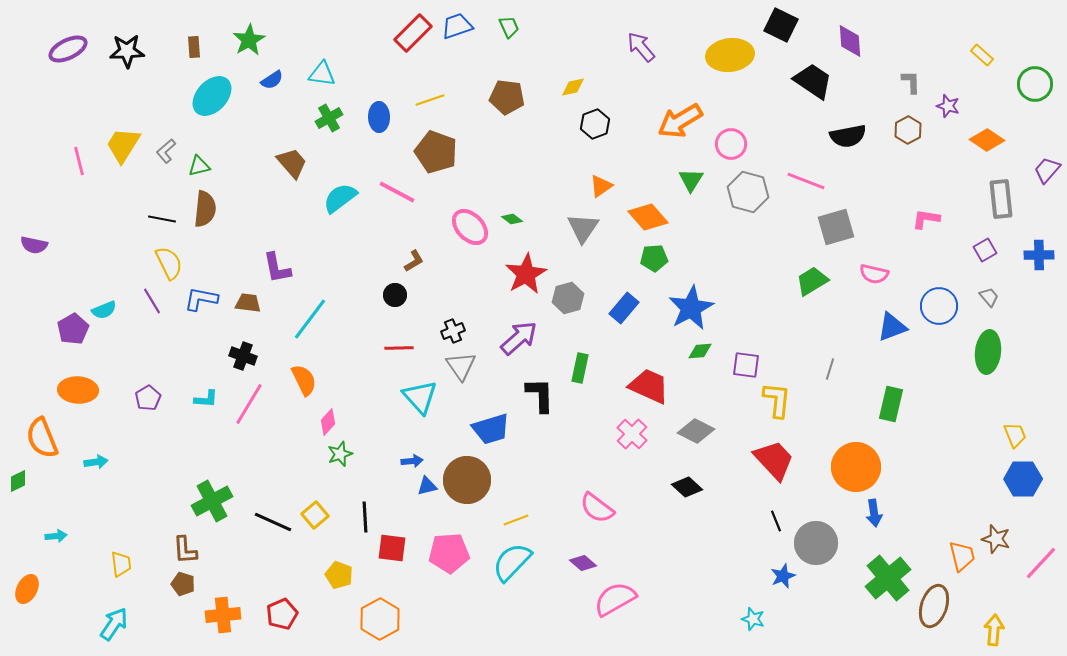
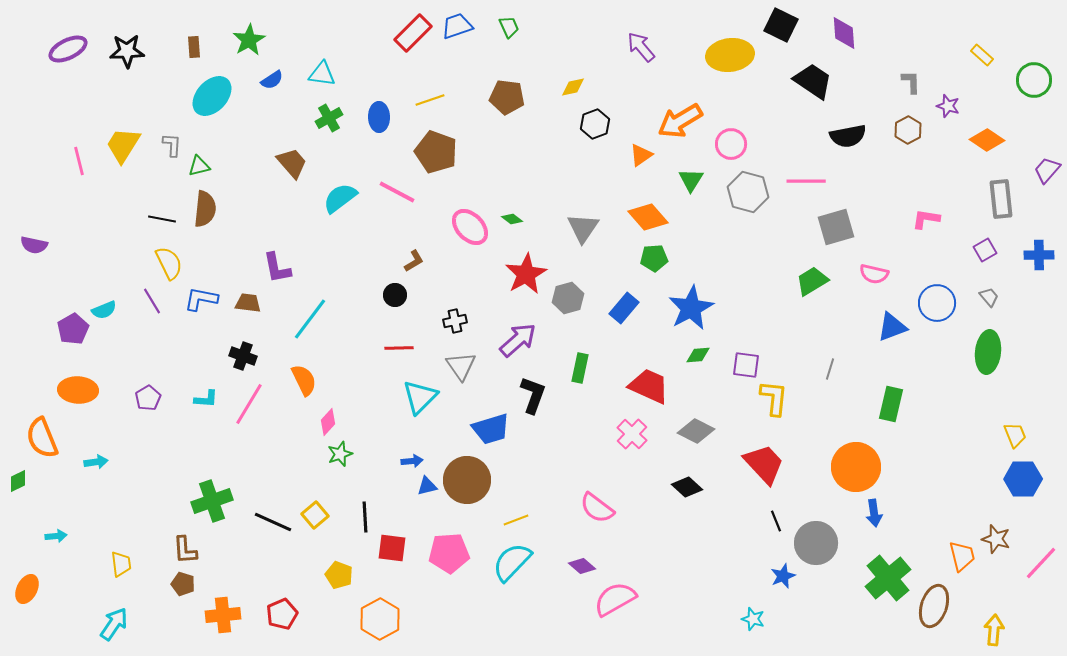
purple diamond at (850, 41): moved 6 px left, 8 px up
green circle at (1035, 84): moved 1 px left, 4 px up
gray L-shape at (166, 151): moved 6 px right, 6 px up; rotated 135 degrees clockwise
pink line at (806, 181): rotated 21 degrees counterclockwise
orange triangle at (601, 186): moved 40 px right, 31 px up
blue circle at (939, 306): moved 2 px left, 3 px up
black cross at (453, 331): moved 2 px right, 10 px up; rotated 10 degrees clockwise
purple arrow at (519, 338): moved 1 px left, 2 px down
green diamond at (700, 351): moved 2 px left, 4 px down
black L-shape at (540, 395): moved 7 px left; rotated 21 degrees clockwise
cyan triangle at (420, 397): rotated 27 degrees clockwise
yellow L-shape at (777, 400): moved 3 px left, 2 px up
red trapezoid at (774, 460): moved 10 px left, 4 px down
green cross at (212, 501): rotated 9 degrees clockwise
purple diamond at (583, 563): moved 1 px left, 3 px down
